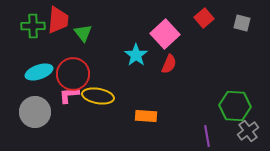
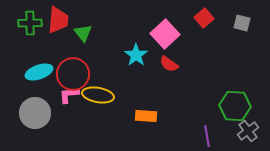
green cross: moved 3 px left, 3 px up
red semicircle: rotated 102 degrees clockwise
yellow ellipse: moved 1 px up
gray circle: moved 1 px down
